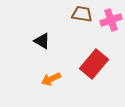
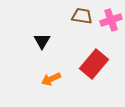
brown trapezoid: moved 2 px down
black triangle: rotated 30 degrees clockwise
